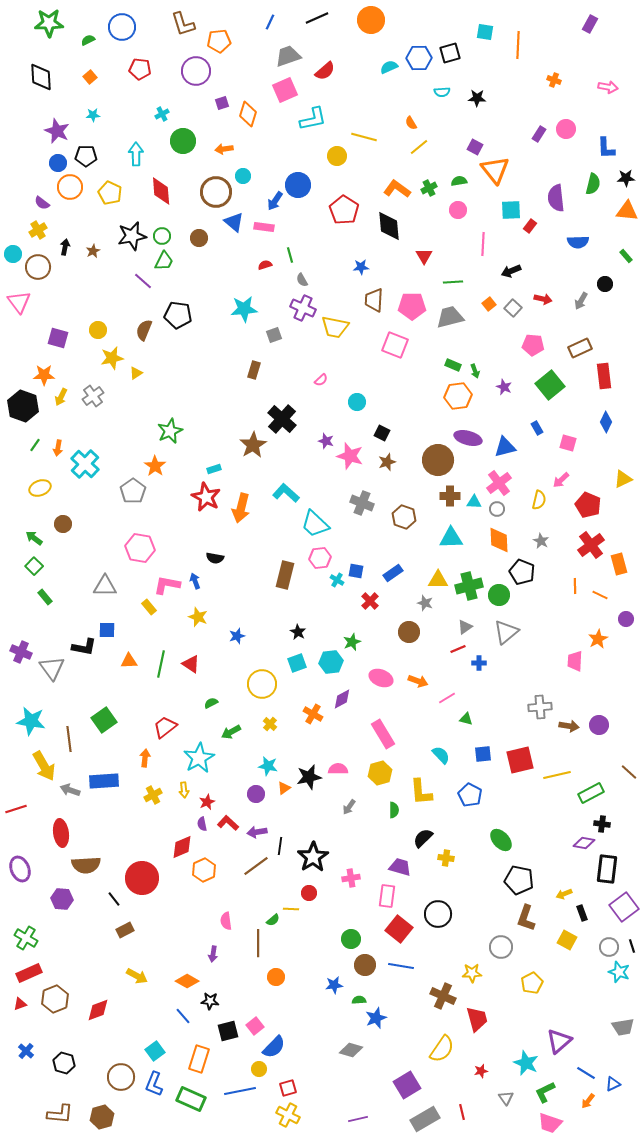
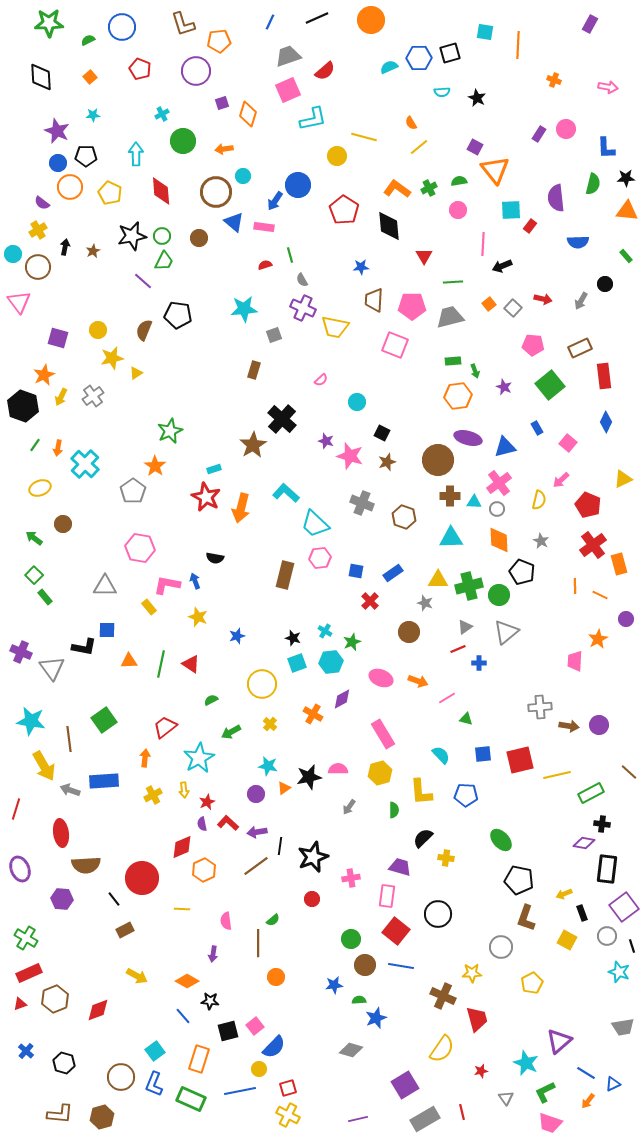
red pentagon at (140, 69): rotated 15 degrees clockwise
pink square at (285, 90): moved 3 px right
black star at (477, 98): rotated 24 degrees clockwise
black arrow at (511, 271): moved 9 px left, 5 px up
green rectangle at (453, 365): moved 4 px up; rotated 28 degrees counterclockwise
orange star at (44, 375): rotated 25 degrees counterclockwise
pink square at (568, 443): rotated 24 degrees clockwise
red cross at (591, 545): moved 2 px right
green square at (34, 566): moved 9 px down
cyan cross at (337, 580): moved 12 px left, 51 px down
black star at (298, 632): moved 5 px left, 6 px down; rotated 14 degrees counterclockwise
green semicircle at (211, 703): moved 3 px up
blue pentagon at (470, 795): moved 4 px left; rotated 25 degrees counterclockwise
red line at (16, 809): rotated 55 degrees counterclockwise
black star at (313, 857): rotated 12 degrees clockwise
red circle at (309, 893): moved 3 px right, 6 px down
yellow line at (291, 909): moved 109 px left
red square at (399, 929): moved 3 px left, 2 px down
gray circle at (609, 947): moved 2 px left, 11 px up
purple square at (407, 1085): moved 2 px left
